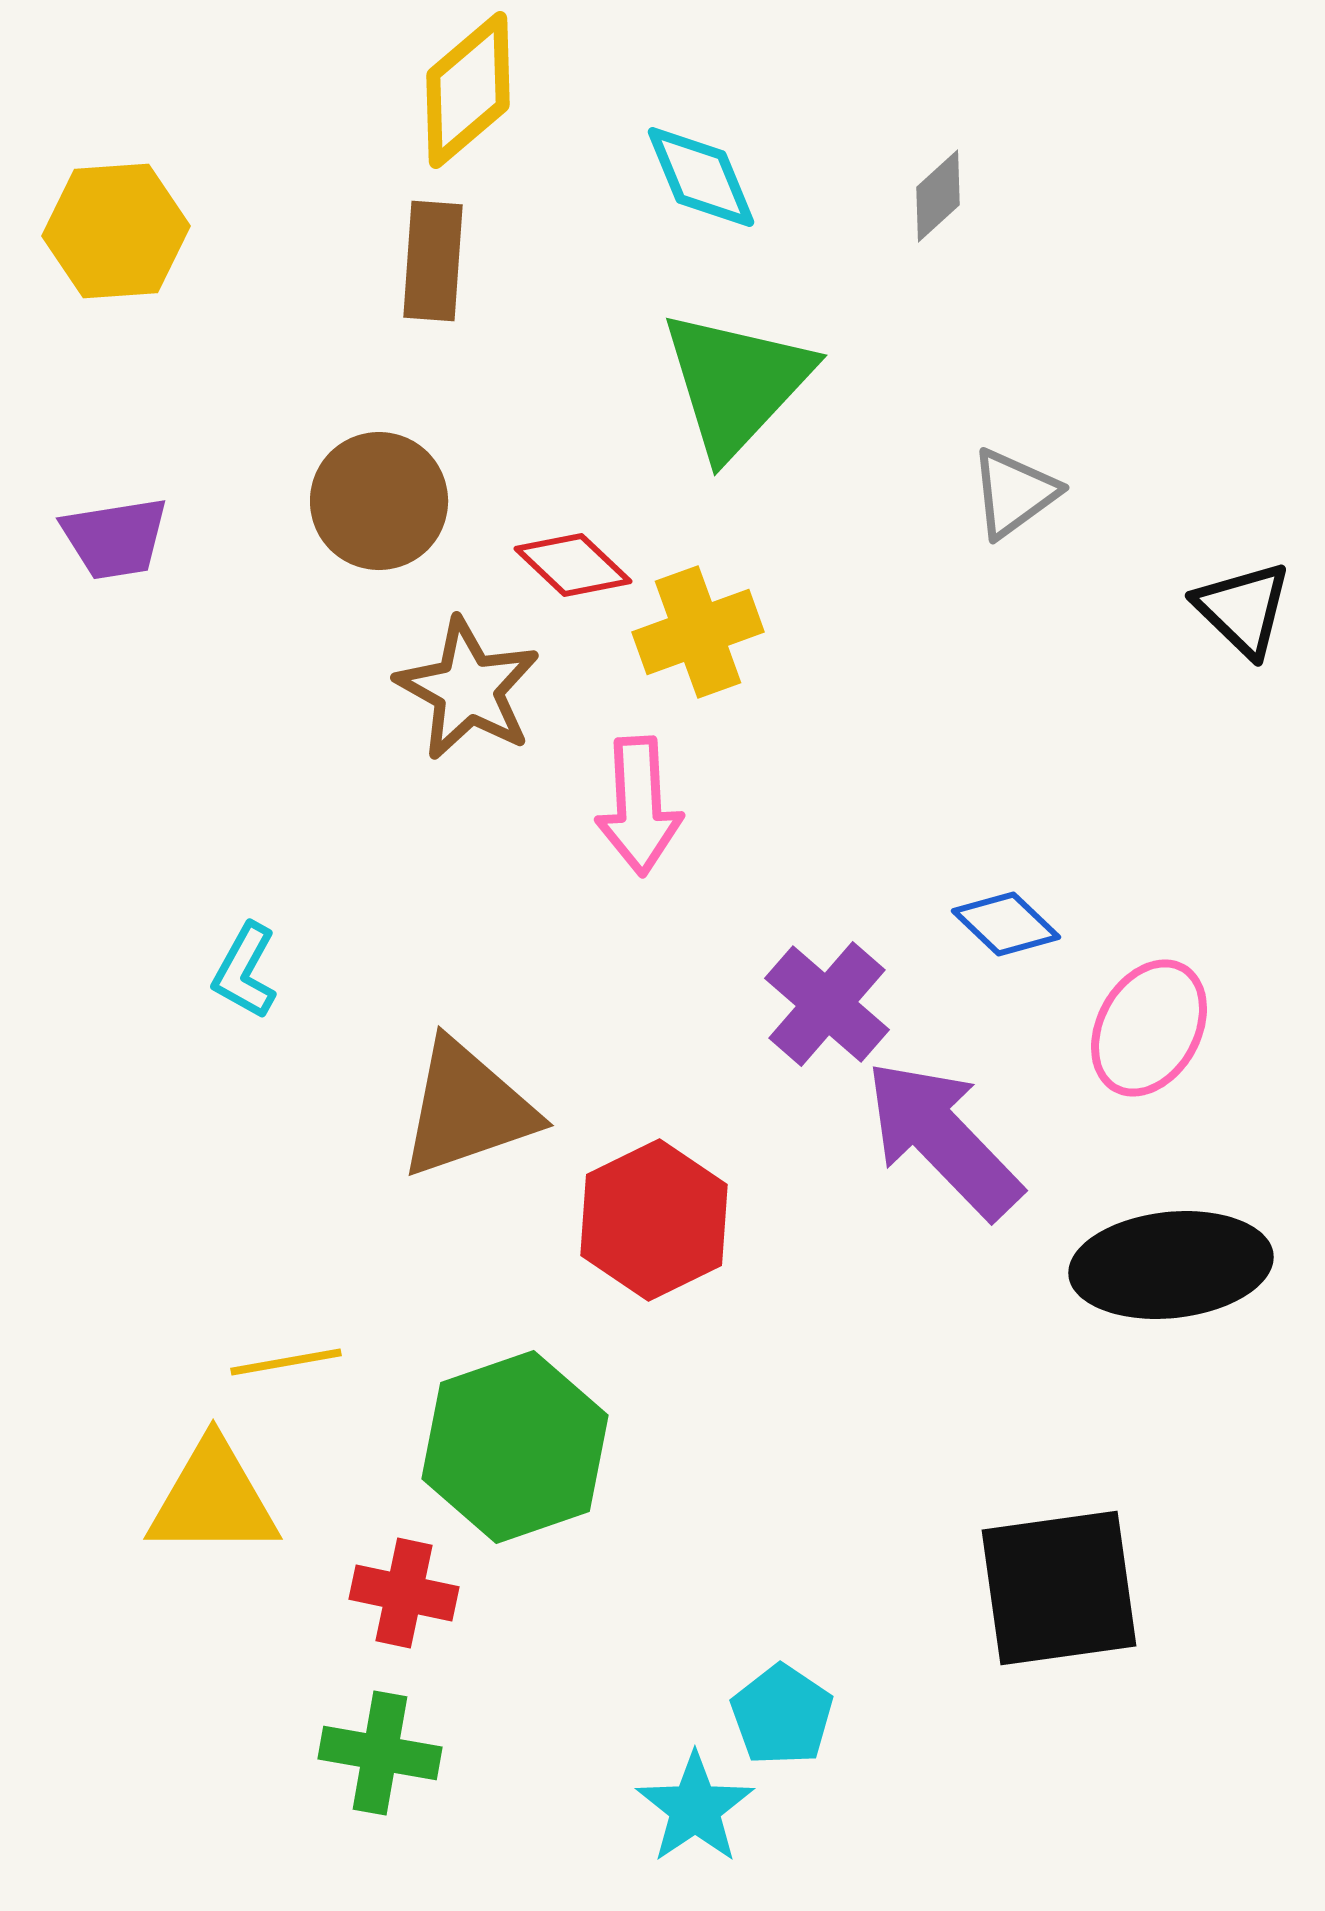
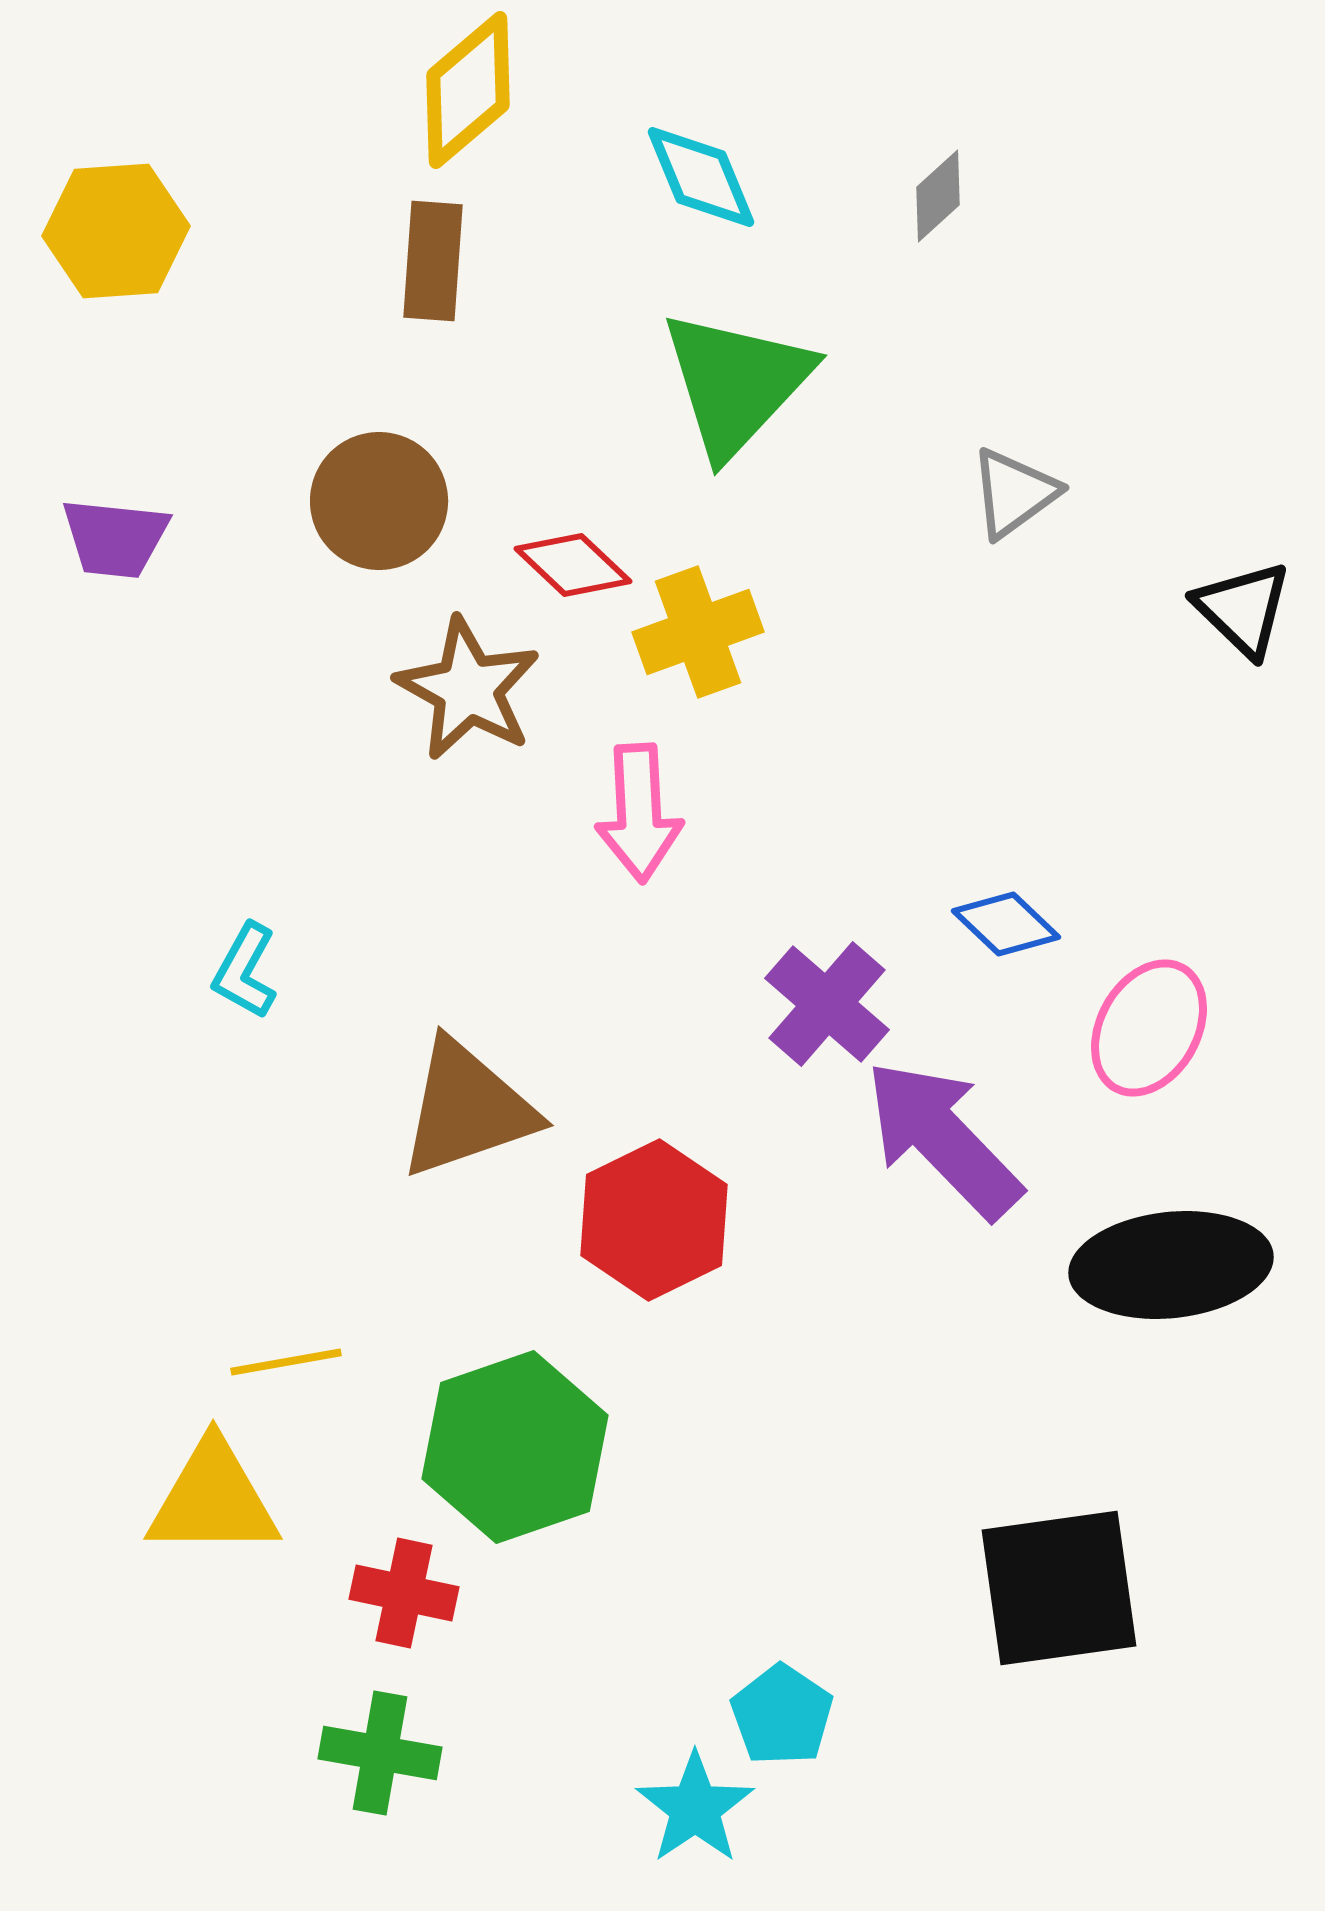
purple trapezoid: rotated 15 degrees clockwise
pink arrow: moved 7 px down
